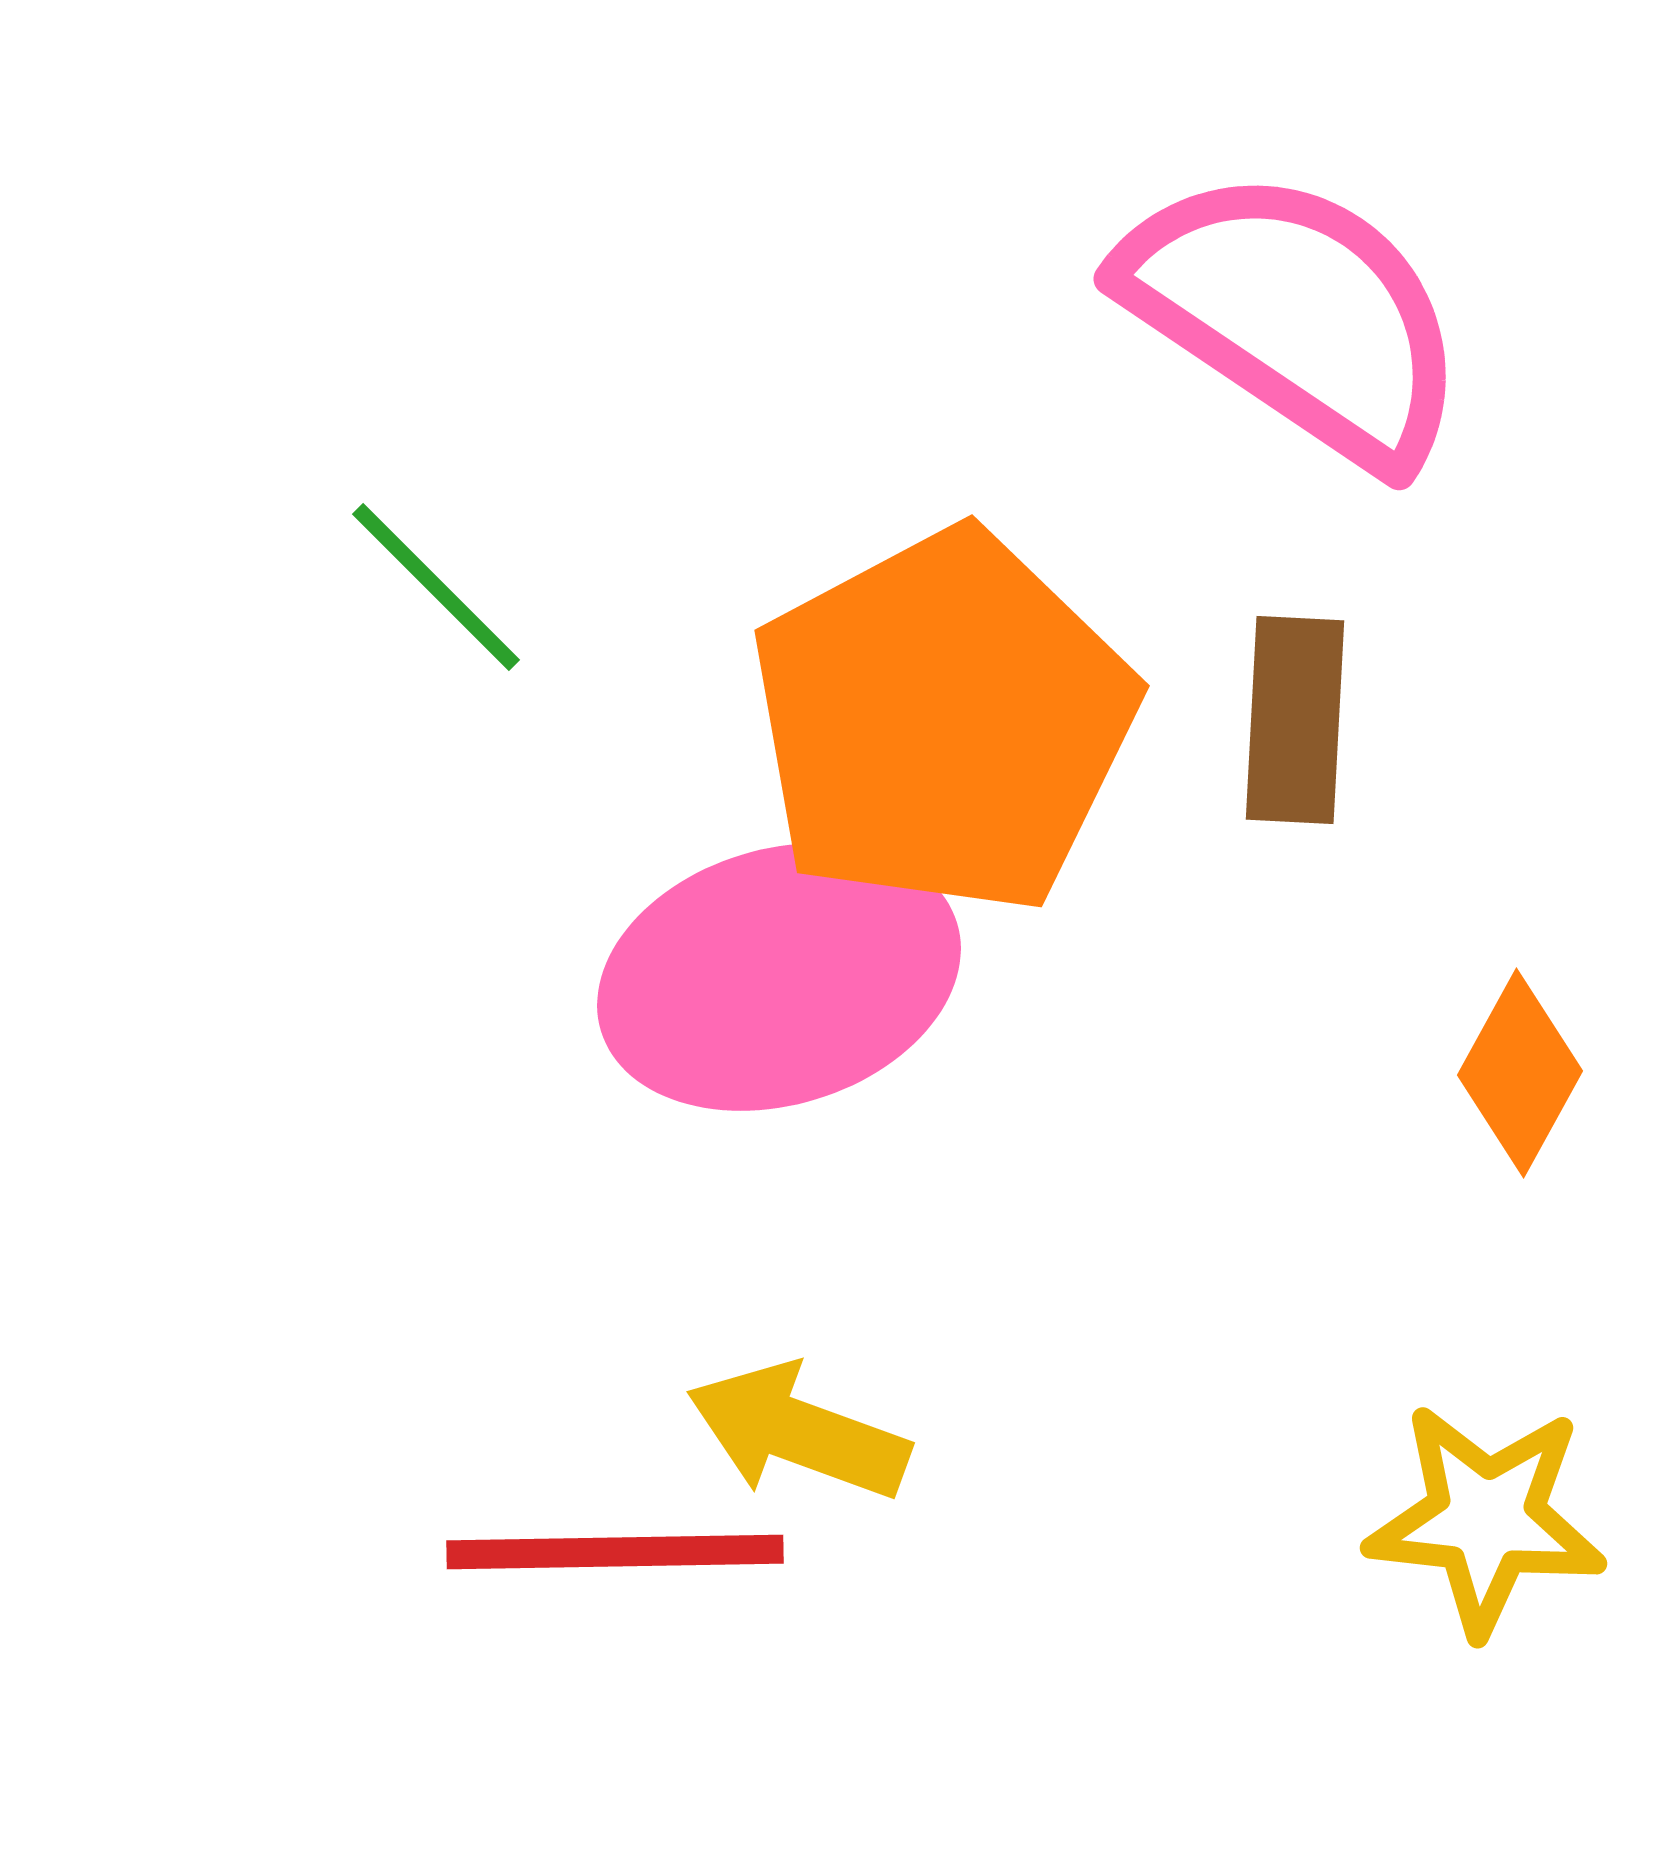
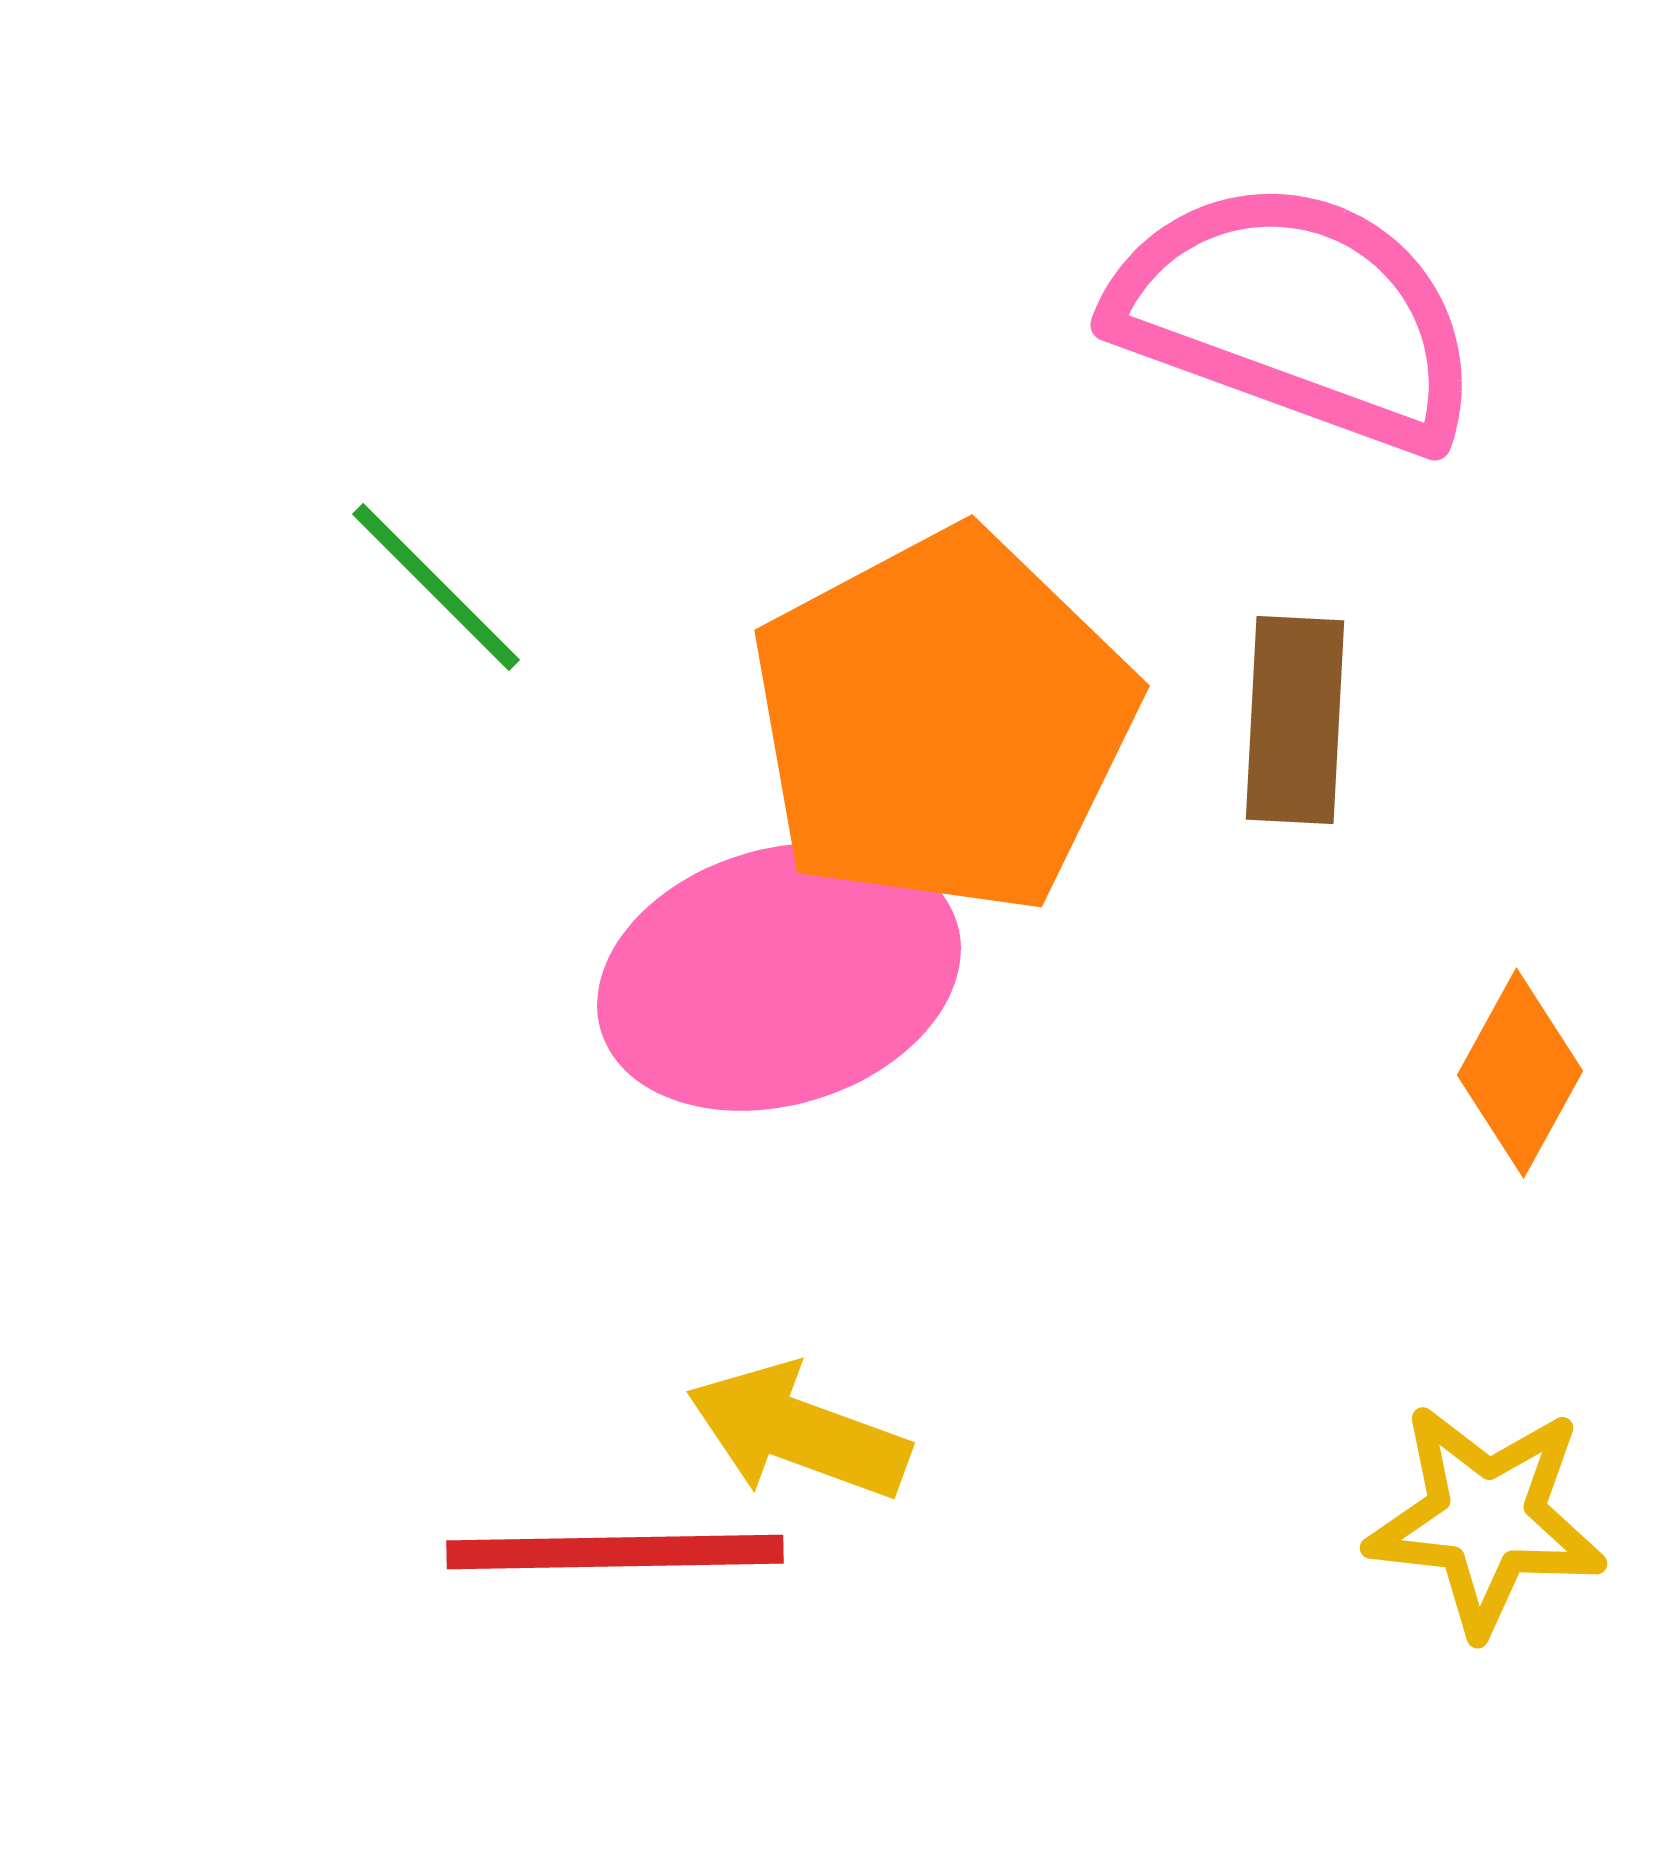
pink semicircle: rotated 14 degrees counterclockwise
